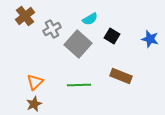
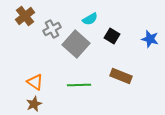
gray square: moved 2 px left
orange triangle: rotated 42 degrees counterclockwise
